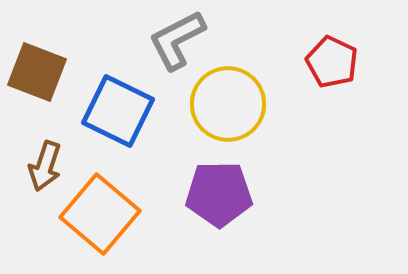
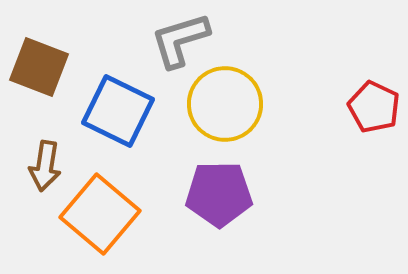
gray L-shape: moved 3 px right; rotated 10 degrees clockwise
red pentagon: moved 42 px right, 45 px down
brown square: moved 2 px right, 5 px up
yellow circle: moved 3 px left
brown arrow: rotated 9 degrees counterclockwise
